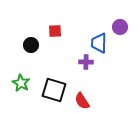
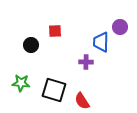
blue trapezoid: moved 2 px right, 1 px up
green star: rotated 24 degrees counterclockwise
